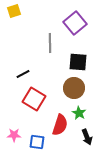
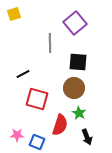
yellow square: moved 3 px down
red square: moved 3 px right; rotated 15 degrees counterclockwise
pink star: moved 3 px right
blue square: rotated 14 degrees clockwise
